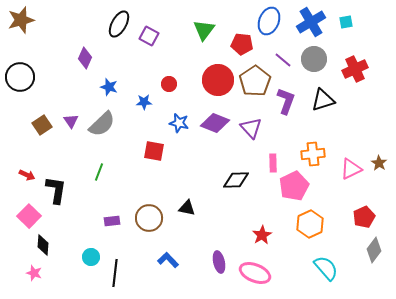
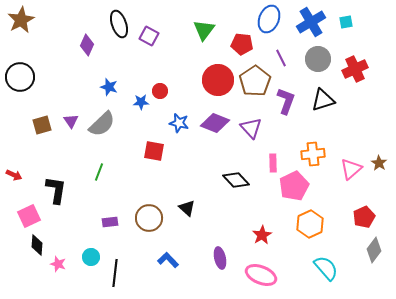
brown star at (21, 20): rotated 12 degrees counterclockwise
blue ellipse at (269, 21): moved 2 px up
black ellipse at (119, 24): rotated 48 degrees counterclockwise
purple diamond at (85, 58): moved 2 px right, 13 px up
gray circle at (314, 59): moved 4 px right
purple line at (283, 60): moved 2 px left, 2 px up; rotated 24 degrees clockwise
red circle at (169, 84): moved 9 px left, 7 px down
blue star at (144, 102): moved 3 px left
brown square at (42, 125): rotated 18 degrees clockwise
pink triangle at (351, 169): rotated 15 degrees counterclockwise
red arrow at (27, 175): moved 13 px left
black diamond at (236, 180): rotated 48 degrees clockwise
black triangle at (187, 208): rotated 30 degrees clockwise
pink square at (29, 216): rotated 20 degrees clockwise
purple rectangle at (112, 221): moved 2 px left, 1 px down
black diamond at (43, 245): moved 6 px left
purple ellipse at (219, 262): moved 1 px right, 4 px up
pink star at (34, 273): moved 24 px right, 9 px up
pink ellipse at (255, 273): moved 6 px right, 2 px down
